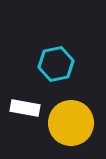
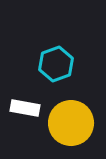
cyan hexagon: rotated 8 degrees counterclockwise
